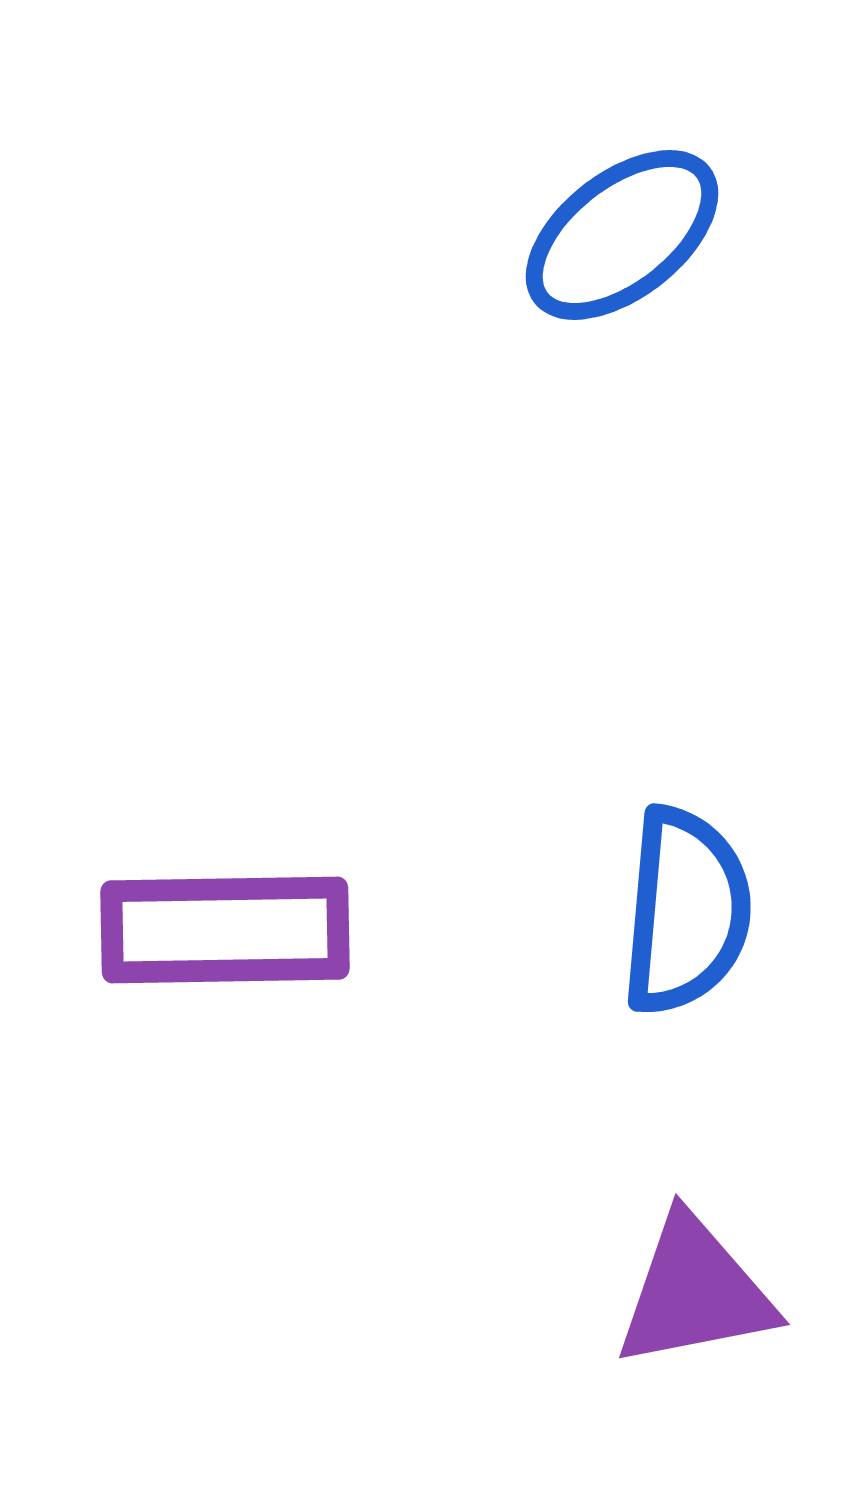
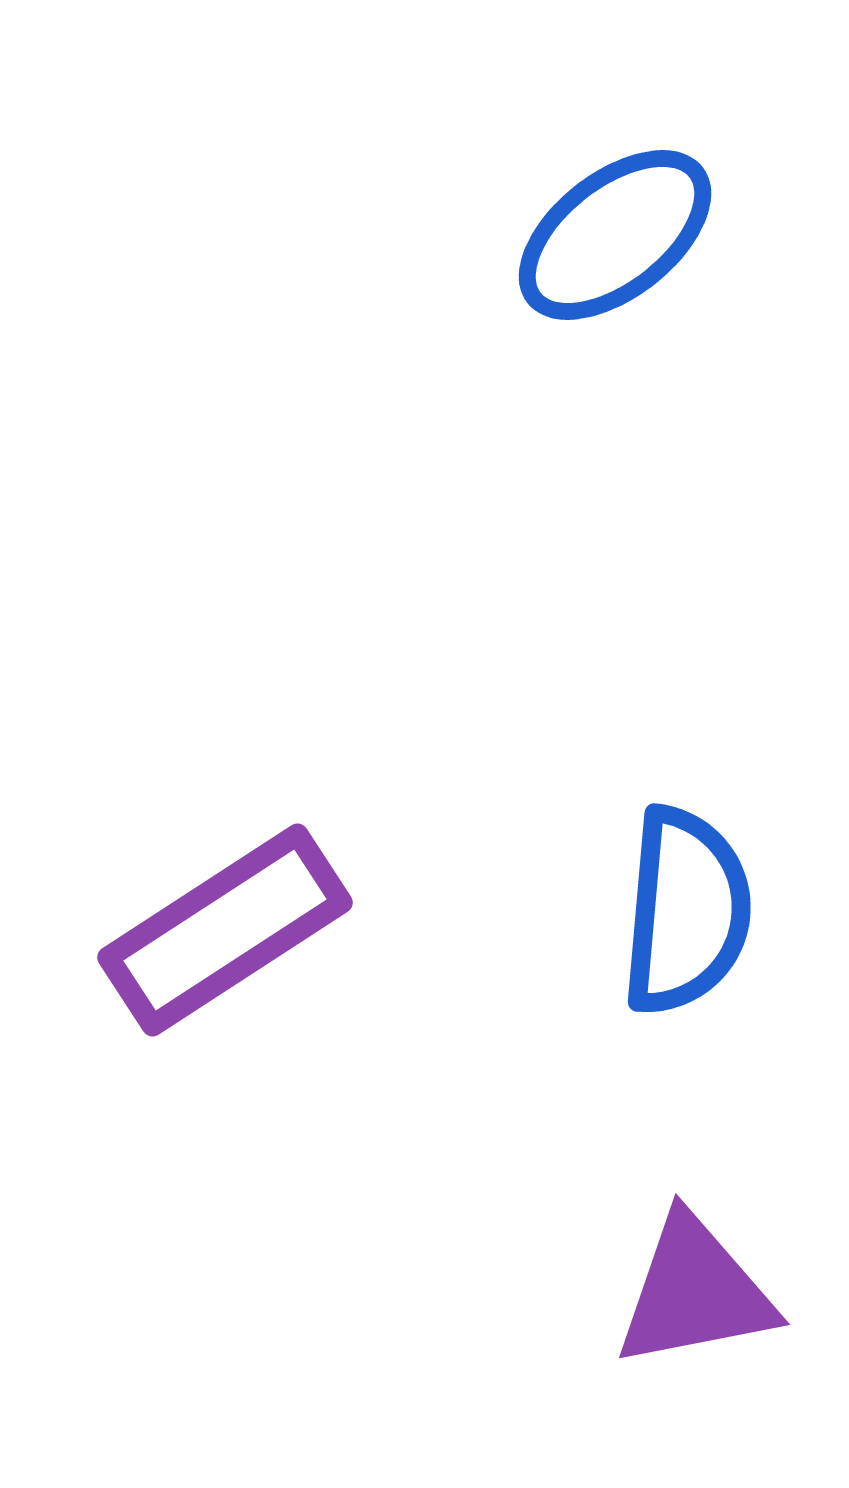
blue ellipse: moved 7 px left
purple rectangle: rotated 32 degrees counterclockwise
